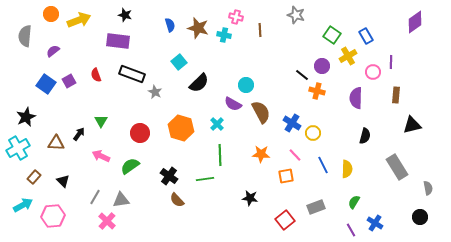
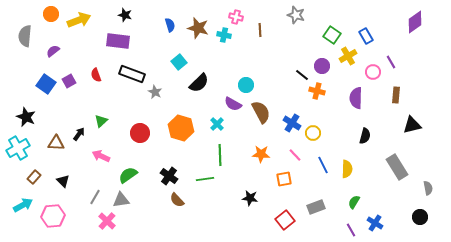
purple line at (391, 62): rotated 32 degrees counterclockwise
black star at (26, 117): rotated 24 degrees counterclockwise
green triangle at (101, 121): rotated 16 degrees clockwise
green semicircle at (130, 166): moved 2 px left, 9 px down
orange square at (286, 176): moved 2 px left, 3 px down
